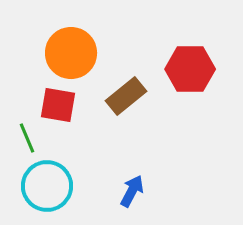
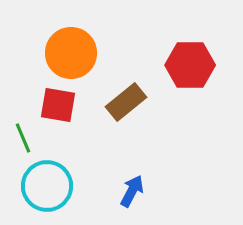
red hexagon: moved 4 px up
brown rectangle: moved 6 px down
green line: moved 4 px left
